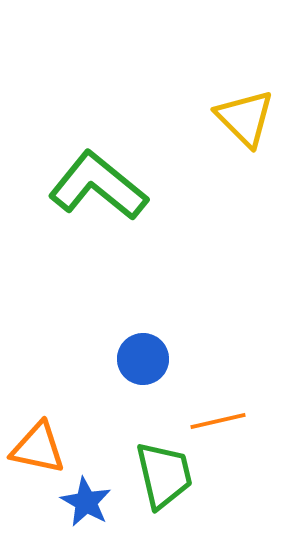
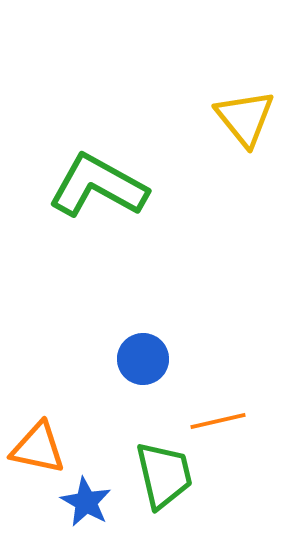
yellow triangle: rotated 6 degrees clockwise
green L-shape: rotated 10 degrees counterclockwise
